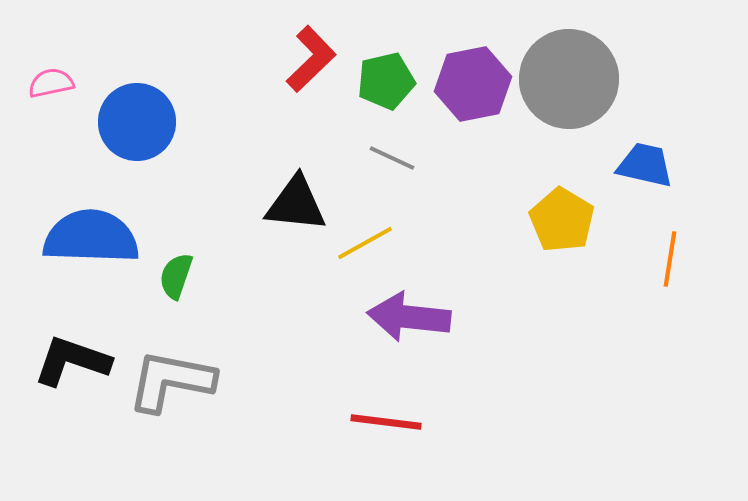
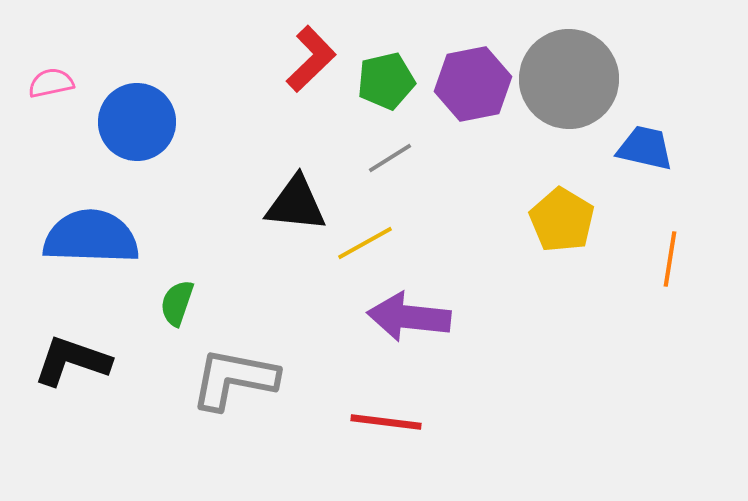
gray line: moved 2 px left; rotated 57 degrees counterclockwise
blue trapezoid: moved 17 px up
green semicircle: moved 1 px right, 27 px down
gray L-shape: moved 63 px right, 2 px up
